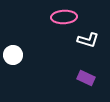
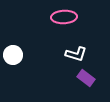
white L-shape: moved 12 px left, 14 px down
purple rectangle: rotated 12 degrees clockwise
